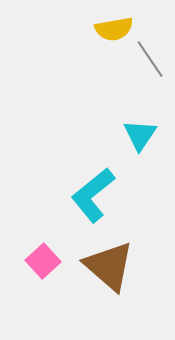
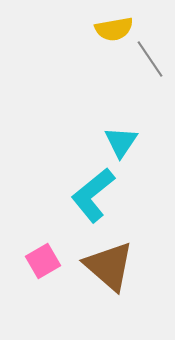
cyan triangle: moved 19 px left, 7 px down
pink square: rotated 12 degrees clockwise
